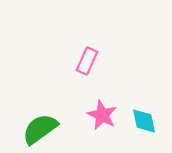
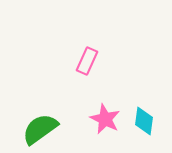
pink star: moved 3 px right, 4 px down
cyan diamond: rotated 20 degrees clockwise
